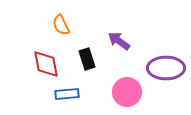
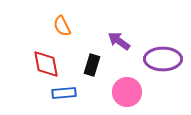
orange semicircle: moved 1 px right, 1 px down
black rectangle: moved 5 px right, 6 px down; rotated 35 degrees clockwise
purple ellipse: moved 3 px left, 9 px up
blue rectangle: moved 3 px left, 1 px up
